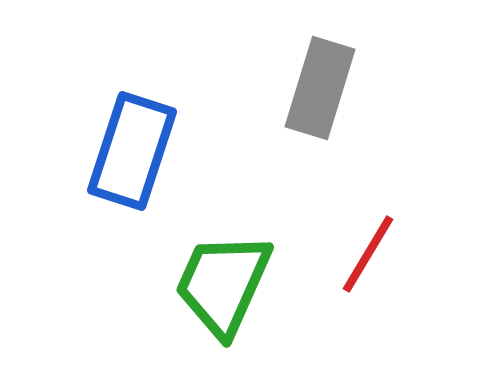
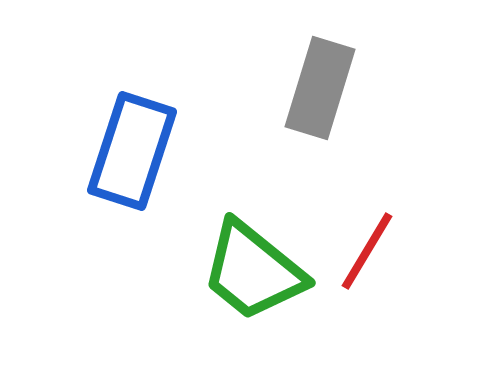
red line: moved 1 px left, 3 px up
green trapezoid: moved 30 px right, 13 px up; rotated 75 degrees counterclockwise
